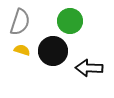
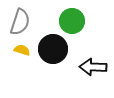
green circle: moved 2 px right
black circle: moved 2 px up
black arrow: moved 4 px right, 1 px up
